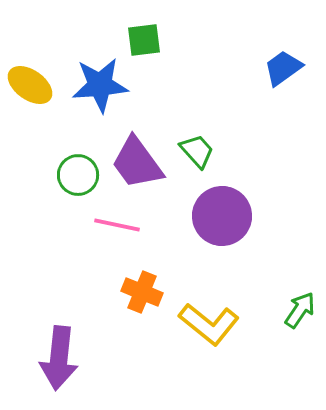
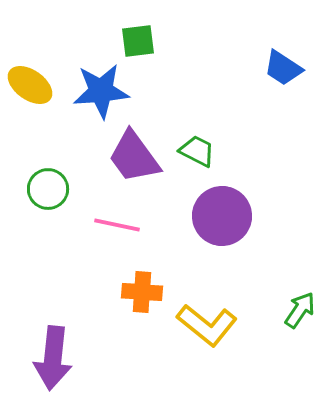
green square: moved 6 px left, 1 px down
blue trapezoid: rotated 111 degrees counterclockwise
blue star: moved 1 px right, 6 px down
green trapezoid: rotated 21 degrees counterclockwise
purple trapezoid: moved 3 px left, 6 px up
green circle: moved 30 px left, 14 px down
orange cross: rotated 18 degrees counterclockwise
yellow L-shape: moved 2 px left, 1 px down
purple arrow: moved 6 px left
